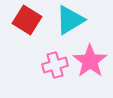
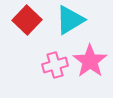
red square: rotated 12 degrees clockwise
